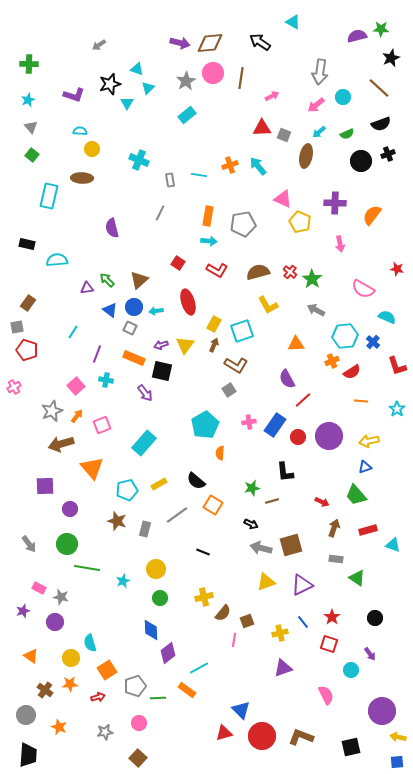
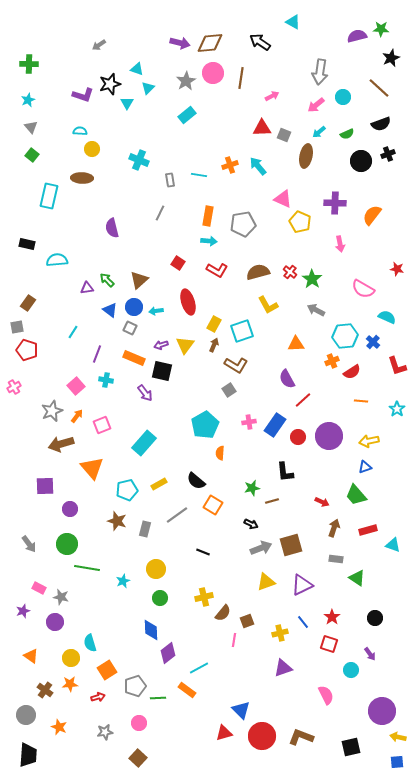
purple L-shape at (74, 95): moved 9 px right
gray arrow at (261, 548): rotated 145 degrees clockwise
